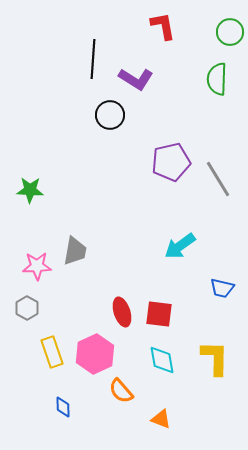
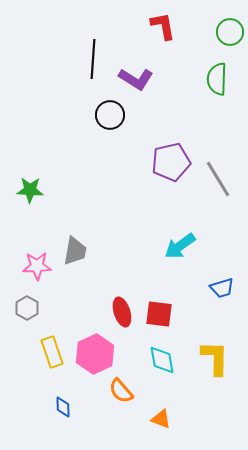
blue trapezoid: rotated 30 degrees counterclockwise
